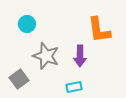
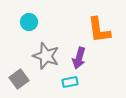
cyan circle: moved 2 px right, 2 px up
purple arrow: moved 1 px left, 2 px down; rotated 15 degrees clockwise
cyan rectangle: moved 4 px left, 5 px up
